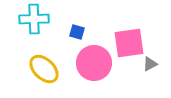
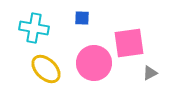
cyan cross: moved 9 px down; rotated 12 degrees clockwise
blue square: moved 5 px right, 14 px up; rotated 14 degrees counterclockwise
gray triangle: moved 9 px down
yellow ellipse: moved 2 px right
